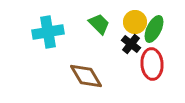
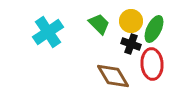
yellow circle: moved 4 px left, 1 px up
cyan cross: rotated 24 degrees counterclockwise
black cross: rotated 18 degrees counterclockwise
brown diamond: moved 27 px right
